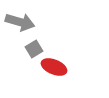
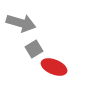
gray arrow: moved 1 px right, 1 px down
